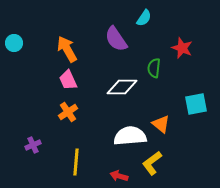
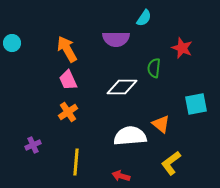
purple semicircle: rotated 56 degrees counterclockwise
cyan circle: moved 2 px left
yellow L-shape: moved 19 px right
red arrow: moved 2 px right
